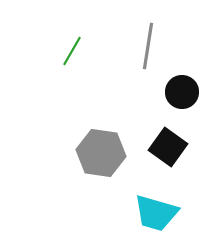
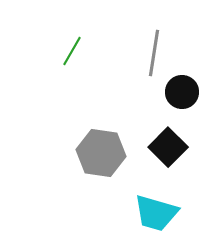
gray line: moved 6 px right, 7 px down
black square: rotated 9 degrees clockwise
